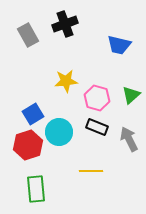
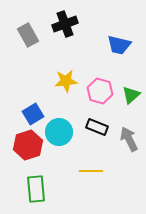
pink hexagon: moved 3 px right, 7 px up
